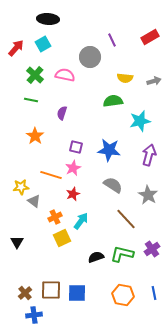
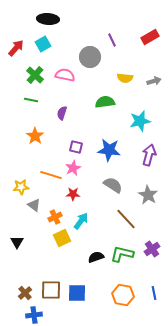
green semicircle: moved 8 px left, 1 px down
red star: rotated 24 degrees clockwise
gray triangle: moved 4 px down
